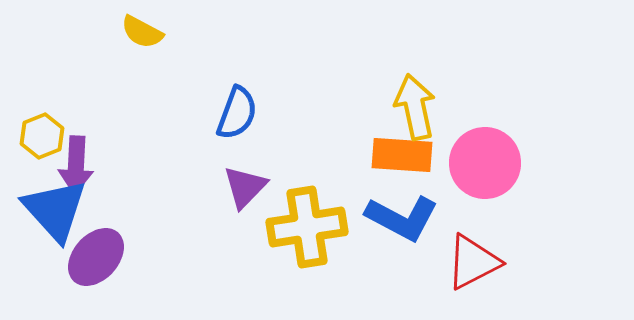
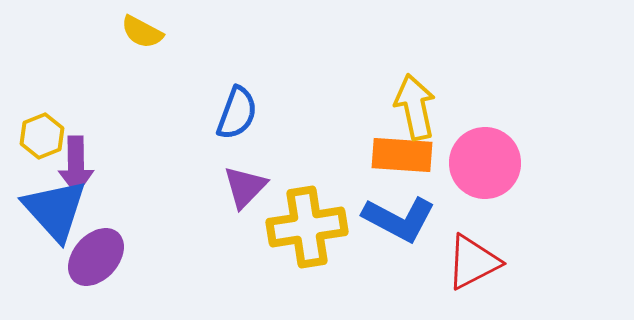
purple arrow: rotated 4 degrees counterclockwise
blue L-shape: moved 3 px left, 1 px down
